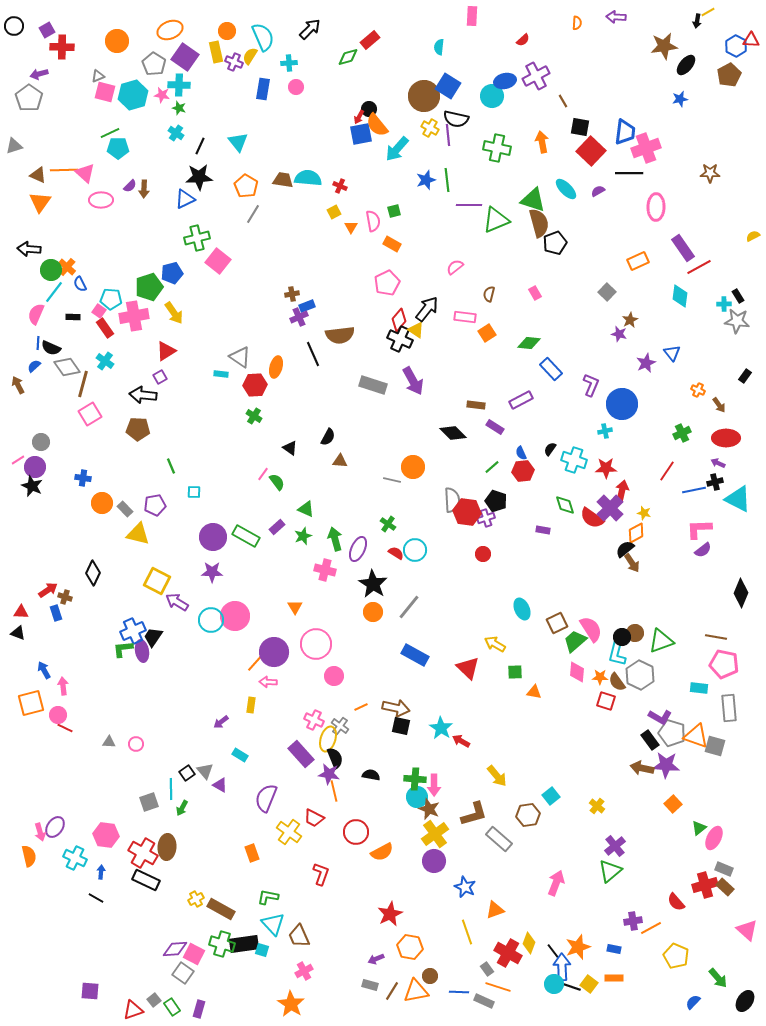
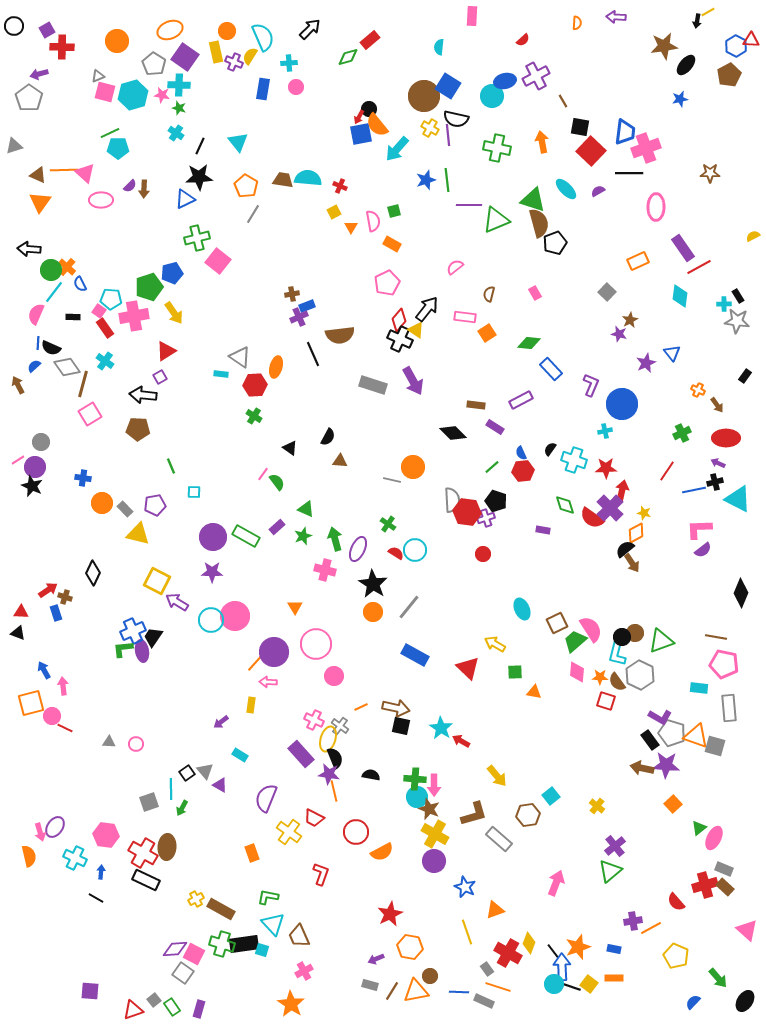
brown arrow at (719, 405): moved 2 px left
pink circle at (58, 715): moved 6 px left, 1 px down
yellow cross at (435, 834): rotated 24 degrees counterclockwise
